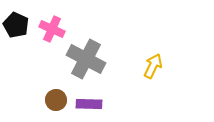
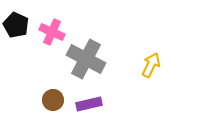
pink cross: moved 3 px down
yellow arrow: moved 2 px left, 1 px up
brown circle: moved 3 px left
purple rectangle: rotated 15 degrees counterclockwise
